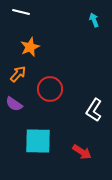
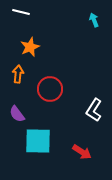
orange arrow: rotated 36 degrees counterclockwise
purple semicircle: moved 3 px right, 10 px down; rotated 18 degrees clockwise
